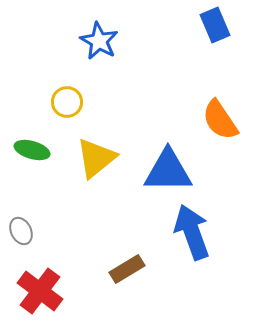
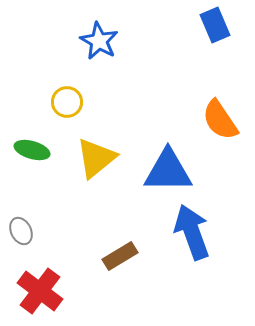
brown rectangle: moved 7 px left, 13 px up
